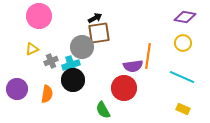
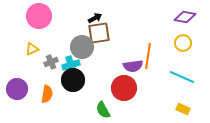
gray cross: moved 1 px down
